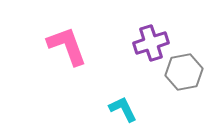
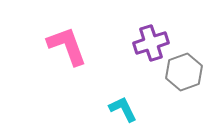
gray hexagon: rotated 9 degrees counterclockwise
